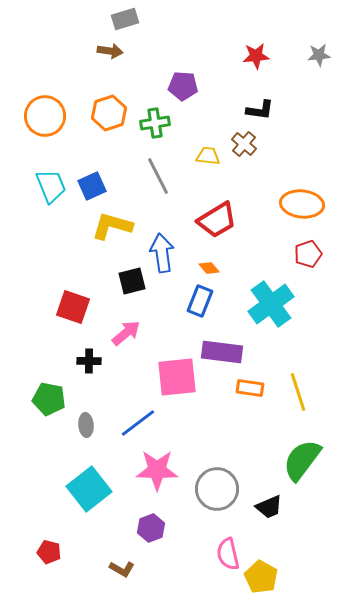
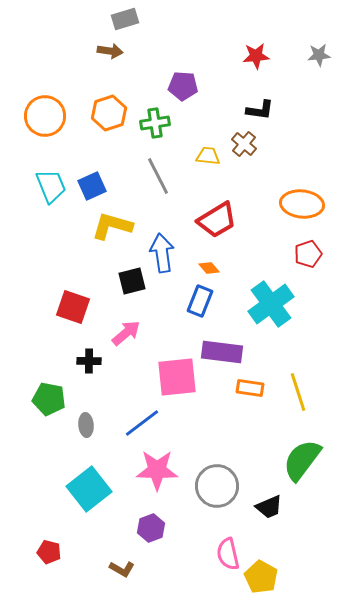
blue line at (138, 423): moved 4 px right
gray circle at (217, 489): moved 3 px up
